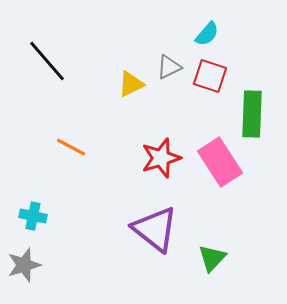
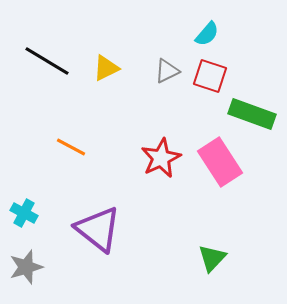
black line: rotated 18 degrees counterclockwise
gray triangle: moved 2 px left, 4 px down
yellow triangle: moved 25 px left, 16 px up
green rectangle: rotated 72 degrees counterclockwise
red star: rotated 9 degrees counterclockwise
cyan cross: moved 9 px left, 3 px up; rotated 16 degrees clockwise
purple triangle: moved 57 px left
gray star: moved 2 px right, 2 px down
